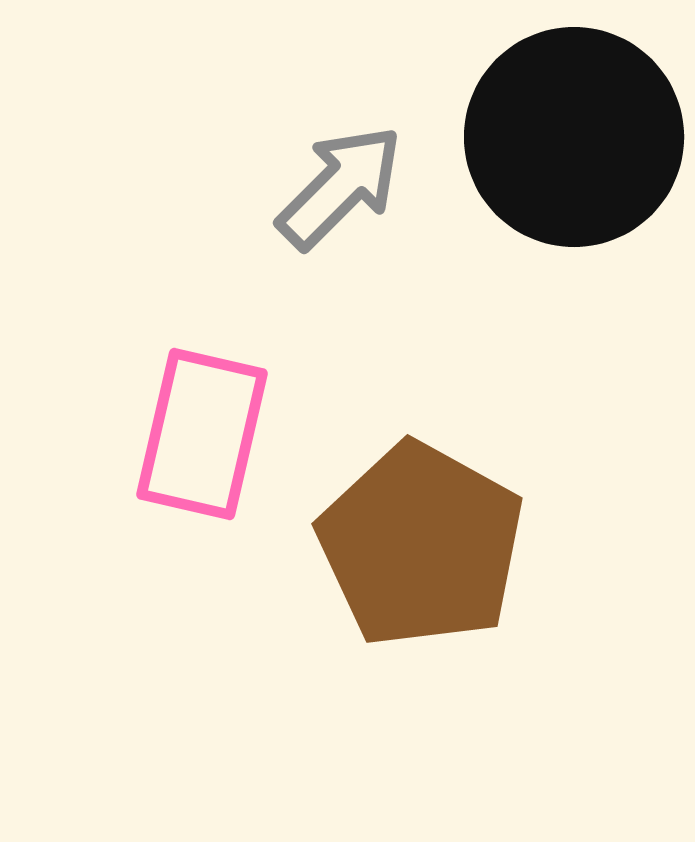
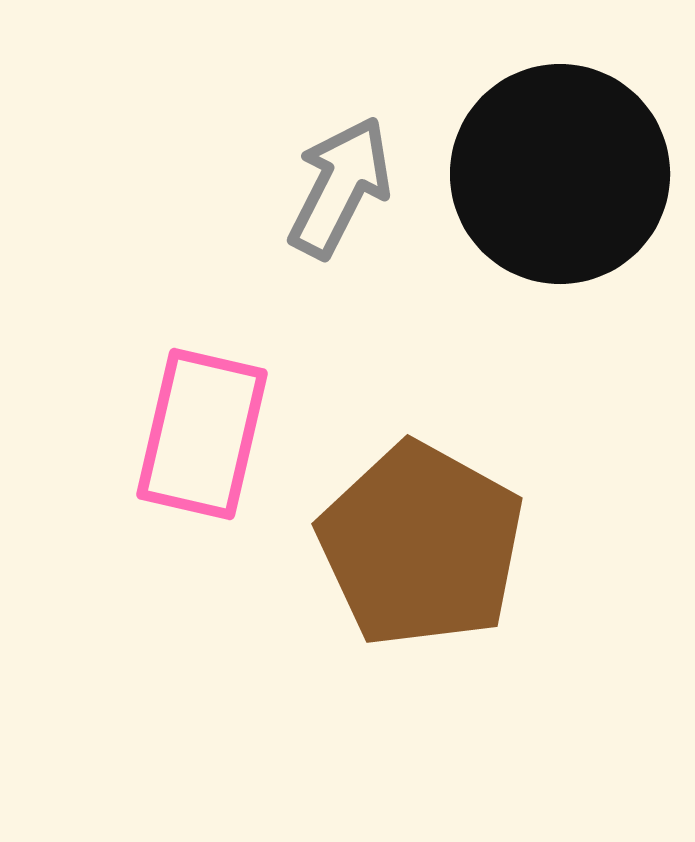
black circle: moved 14 px left, 37 px down
gray arrow: rotated 18 degrees counterclockwise
